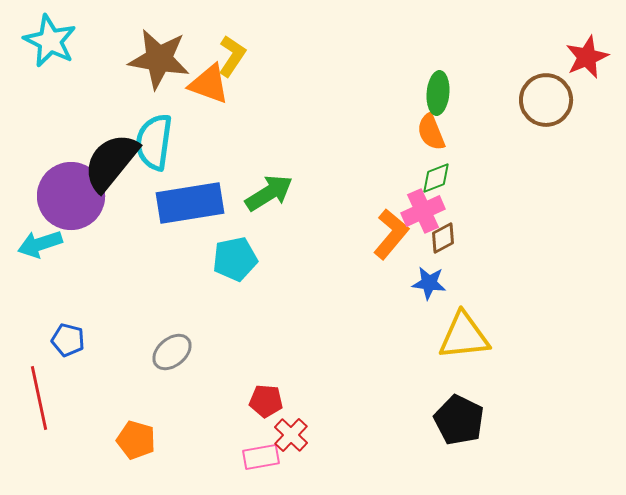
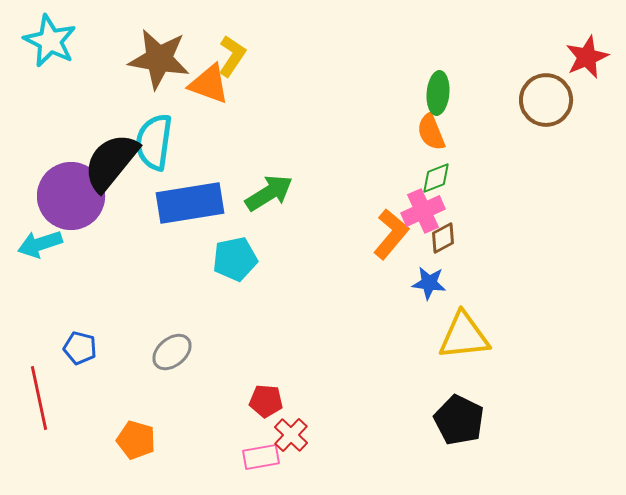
blue pentagon: moved 12 px right, 8 px down
